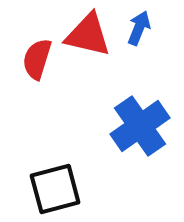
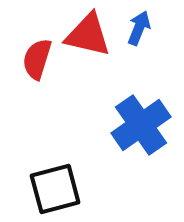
blue cross: moved 1 px right, 1 px up
